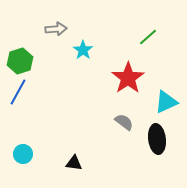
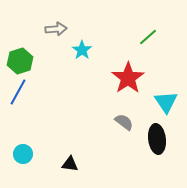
cyan star: moved 1 px left
cyan triangle: rotated 40 degrees counterclockwise
black triangle: moved 4 px left, 1 px down
